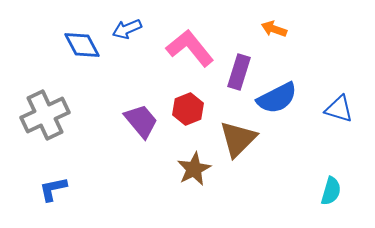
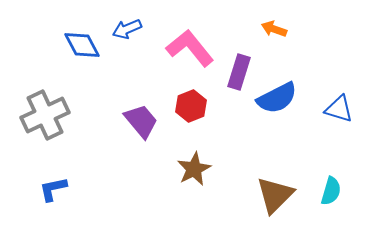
red hexagon: moved 3 px right, 3 px up
brown triangle: moved 37 px right, 56 px down
